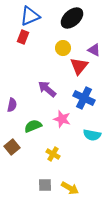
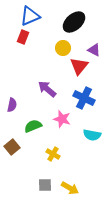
black ellipse: moved 2 px right, 4 px down
